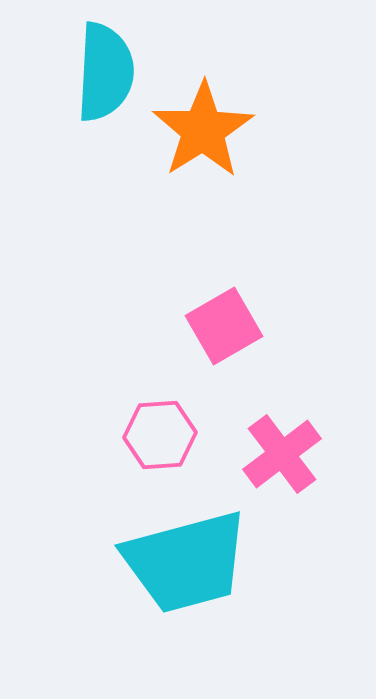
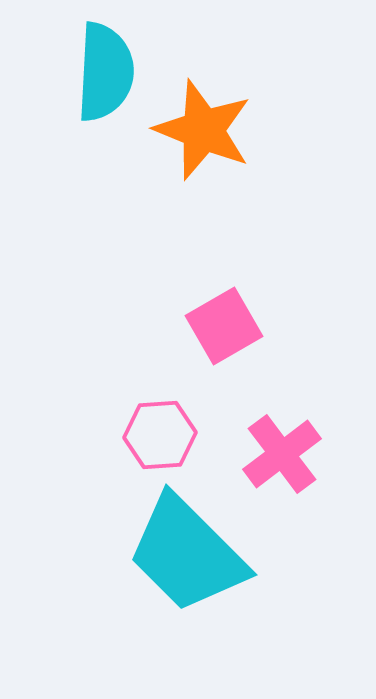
orange star: rotated 18 degrees counterclockwise
cyan trapezoid: moved 1 px right, 8 px up; rotated 60 degrees clockwise
